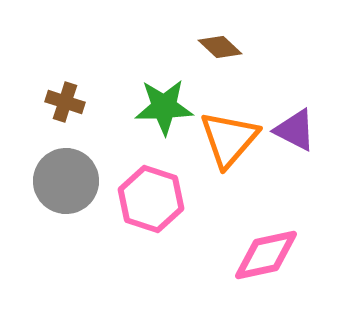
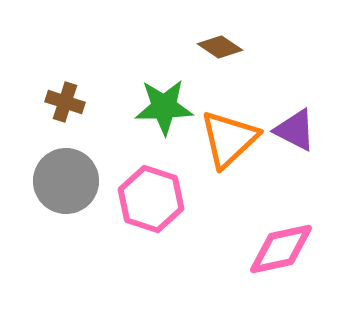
brown diamond: rotated 9 degrees counterclockwise
orange triangle: rotated 6 degrees clockwise
pink diamond: moved 15 px right, 6 px up
